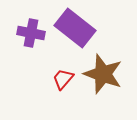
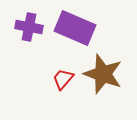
purple rectangle: rotated 15 degrees counterclockwise
purple cross: moved 2 px left, 6 px up
